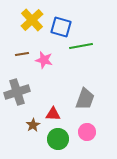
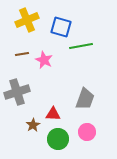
yellow cross: moved 5 px left; rotated 20 degrees clockwise
pink star: rotated 12 degrees clockwise
